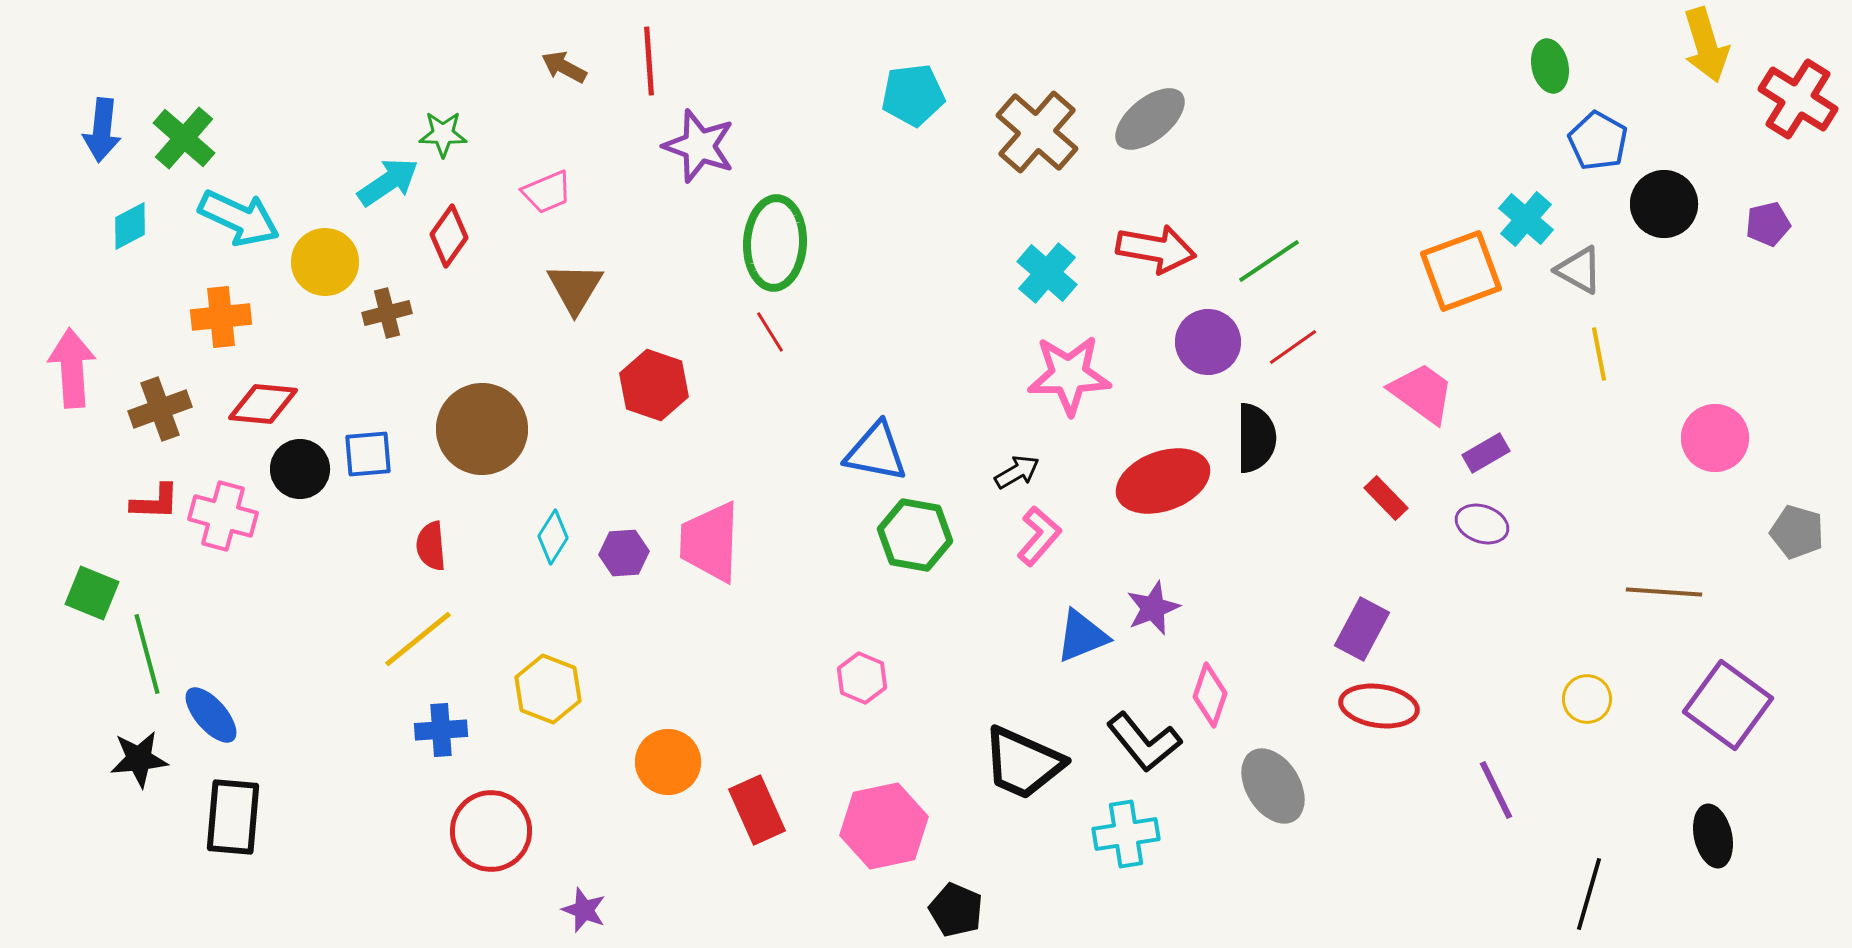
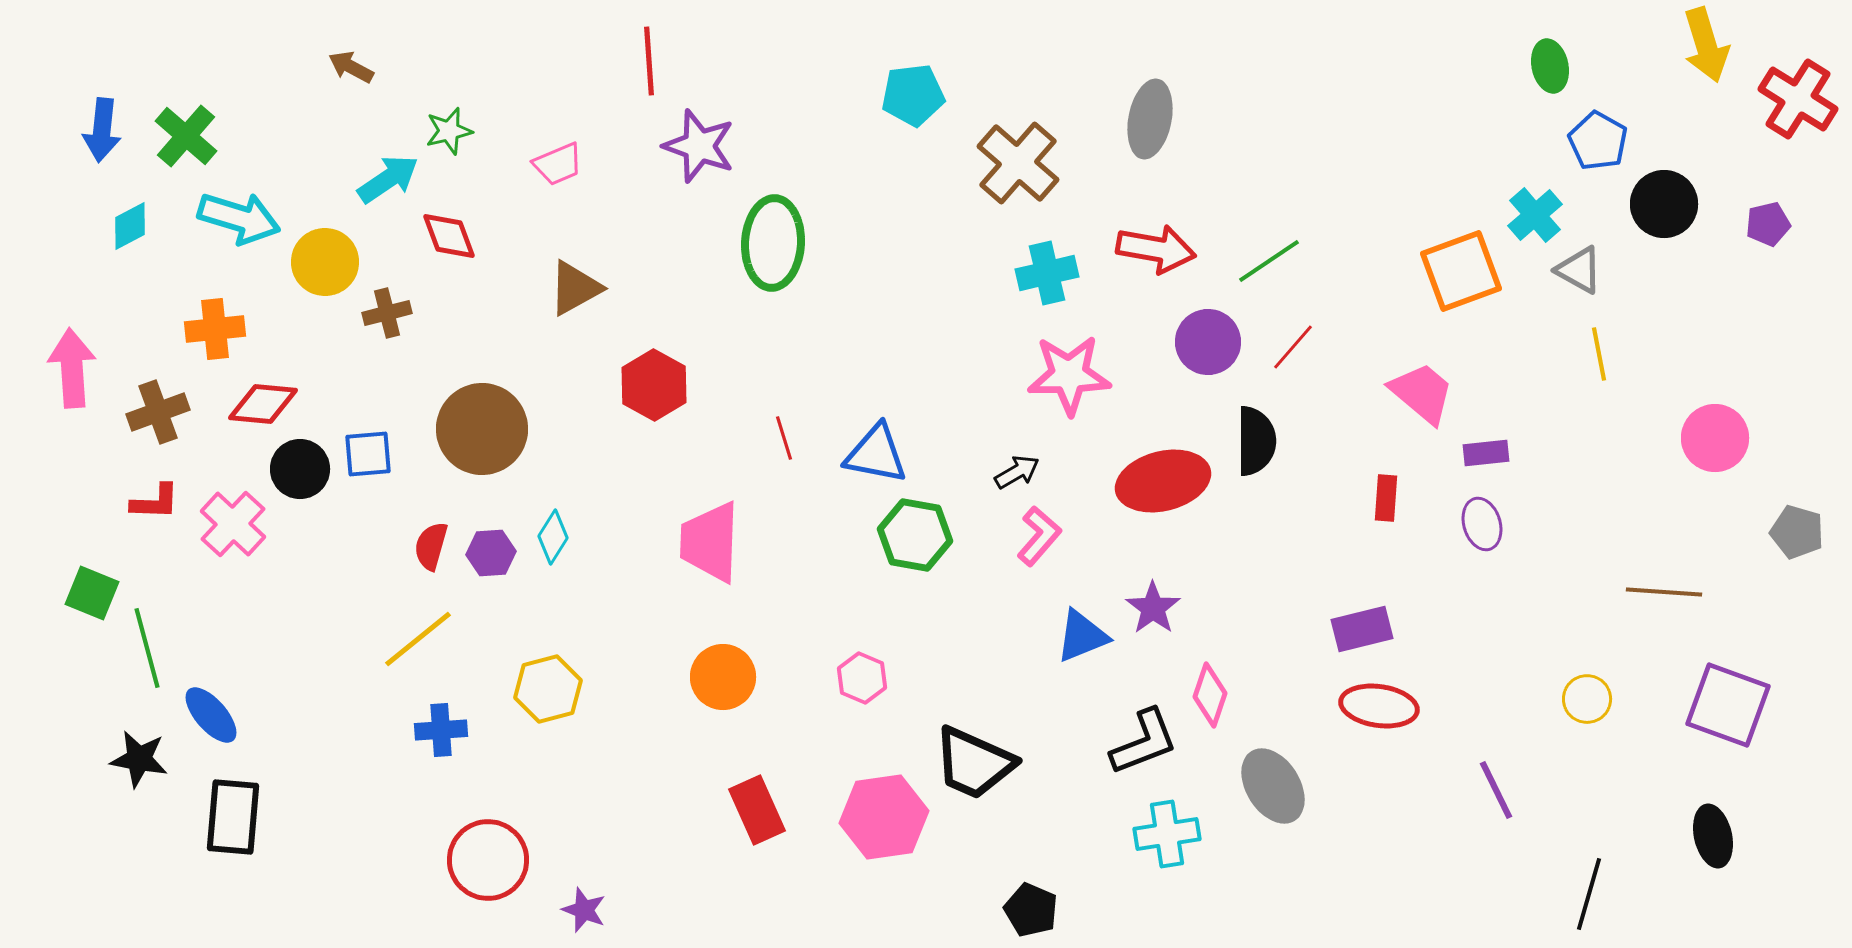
brown arrow at (564, 67): moved 213 px left
gray ellipse at (1150, 119): rotated 40 degrees counterclockwise
brown cross at (1037, 132): moved 19 px left, 31 px down
green star at (443, 134): moved 6 px right, 3 px up; rotated 15 degrees counterclockwise
green cross at (184, 138): moved 2 px right, 2 px up
cyan arrow at (388, 182): moved 3 px up
pink trapezoid at (547, 192): moved 11 px right, 28 px up
cyan arrow at (239, 218): rotated 8 degrees counterclockwise
cyan cross at (1526, 219): moved 9 px right, 4 px up; rotated 8 degrees clockwise
red diamond at (449, 236): rotated 56 degrees counterclockwise
green ellipse at (775, 243): moved 2 px left
cyan cross at (1047, 273): rotated 36 degrees clockwise
brown triangle at (575, 288): rotated 30 degrees clockwise
orange cross at (221, 317): moved 6 px left, 12 px down
red line at (770, 332): moved 14 px right, 106 px down; rotated 15 degrees clockwise
red line at (1293, 347): rotated 14 degrees counterclockwise
red hexagon at (654, 385): rotated 10 degrees clockwise
pink trapezoid at (1422, 393): rotated 4 degrees clockwise
brown cross at (160, 409): moved 2 px left, 3 px down
black semicircle at (1256, 438): moved 3 px down
blue triangle at (876, 452): moved 2 px down
purple rectangle at (1486, 453): rotated 24 degrees clockwise
red ellipse at (1163, 481): rotated 6 degrees clockwise
red rectangle at (1386, 498): rotated 48 degrees clockwise
pink cross at (223, 516): moved 10 px right, 8 px down; rotated 28 degrees clockwise
purple ellipse at (1482, 524): rotated 54 degrees clockwise
red semicircle at (431, 546): rotated 21 degrees clockwise
purple hexagon at (624, 553): moved 133 px left
purple star at (1153, 608): rotated 14 degrees counterclockwise
purple rectangle at (1362, 629): rotated 48 degrees clockwise
green line at (147, 654): moved 6 px up
yellow hexagon at (548, 689): rotated 24 degrees clockwise
purple square at (1728, 705): rotated 16 degrees counterclockwise
black L-shape at (1144, 742): rotated 72 degrees counterclockwise
black star at (139, 759): rotated 16 degrees clockwise
orange circle at (668, 762): moved 55 px right, 85 px up
black trapezoid at (1023, 763): moved 49 px left
pink hexagon at (884, 826): moved 9 px up; rotated 4 degrees clockwise
red circle at (491, 831): moved 3 px left, 29 px down
cyan cross at (1126, 834): moved 41 px right
black pentagon at (956, 910): moved 75 px right
